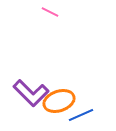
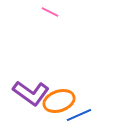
purple L-shape: rotated 9 degrees counterclockwise
blue line: moved 2 px left
